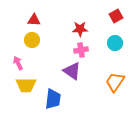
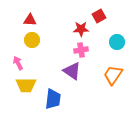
red square: moved 17 px left
red triangle: moved 4 px left
red star: moved 1 px right
cyan circle: moved 2 px right, 1 px up
orange trapezoid: moved 2 px left, 7 px up
